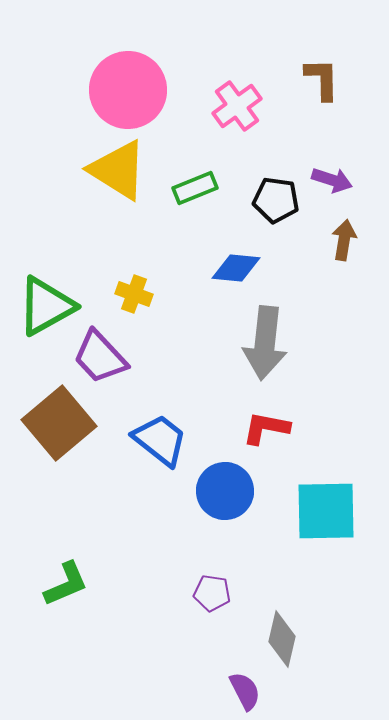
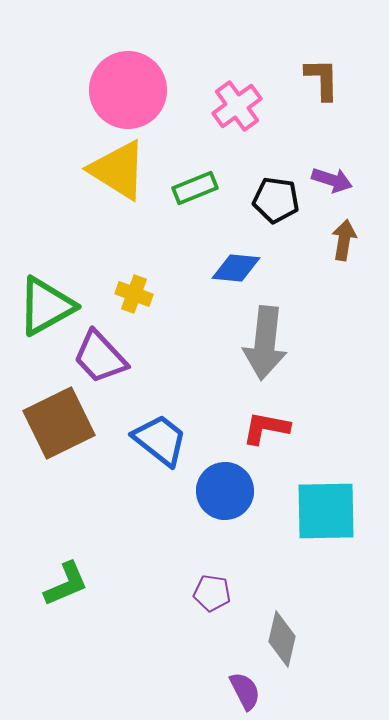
brown square: rotated 14 degrees clockwise
